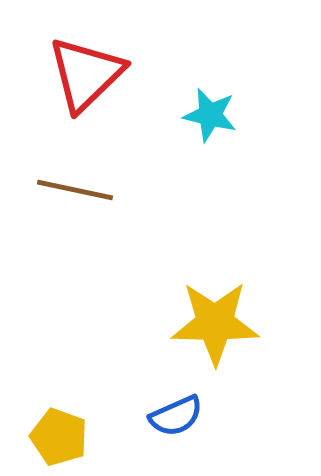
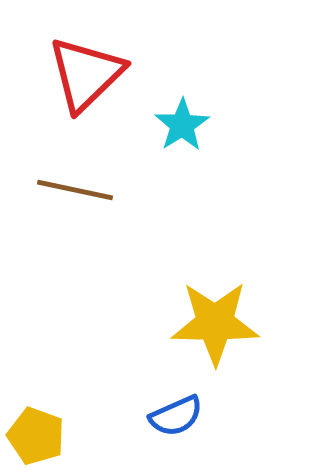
cyan star: moved 28 px left, 10 px down; rotated 26 degrees clockwise
yellow pentagon: moved 23 px left, 1 px up
